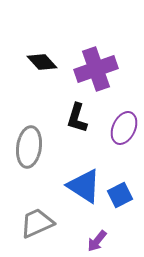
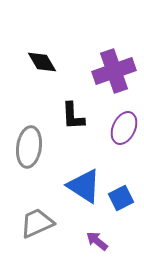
black diamond: rotated 12 degrees clockwise
purple cross: moved 18 px right, 2 px down
black L-shape: moved 4 px left, 2 px up; rotated 20 degrees counterclockwise
blue square: moved 1 px right, 3 px down
purple arrow: rotated 90 degrees clockwise
